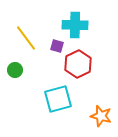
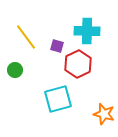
cyan cross: moved 12 px right, 6 px down
yellow line: moved 1 px up
orange star: moved 3 px right, 2 px up
